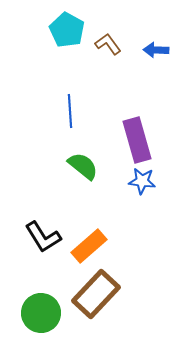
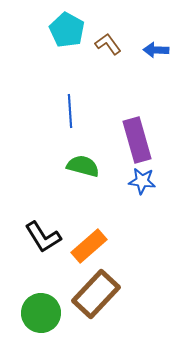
green semicircle: rotated 24 degrees counterclockwise
